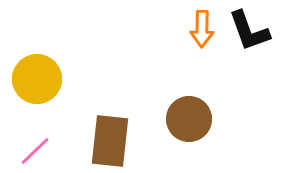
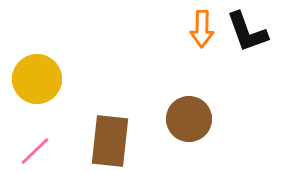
black L-shape: moved 2 px left, 1 px down
